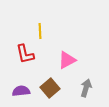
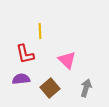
pink triangle: rotated 48 degrees counterclockwise
purple semicircle: moved 12 px up
